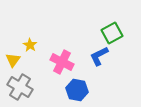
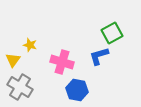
yellow star: rotated 16 degrees counterclockwise
blue L-shape: rotated 10 degrees clockwise
pink cross: rotated 10 degrees counterclockwise
